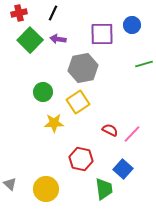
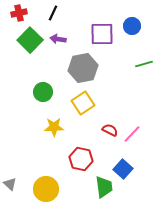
blue circle: moved 1 px down
yellow square: moved 5 px right, 1 px down
yellow star: moved 4 px down
green trapezoid: moved 2 px up
